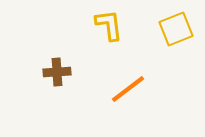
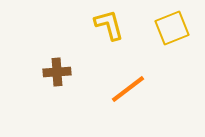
yellow L-shape: rotated 8 degrees counterclockwise
yellow square: moved 4 px left, 1 px up
